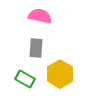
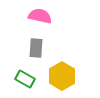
yellow hexagon: moved 2 px right, 2 px down
